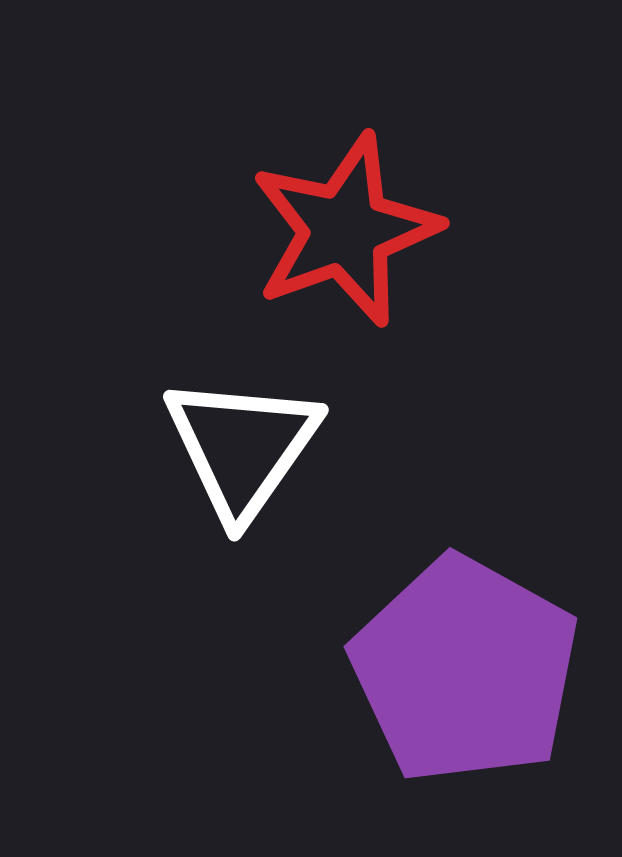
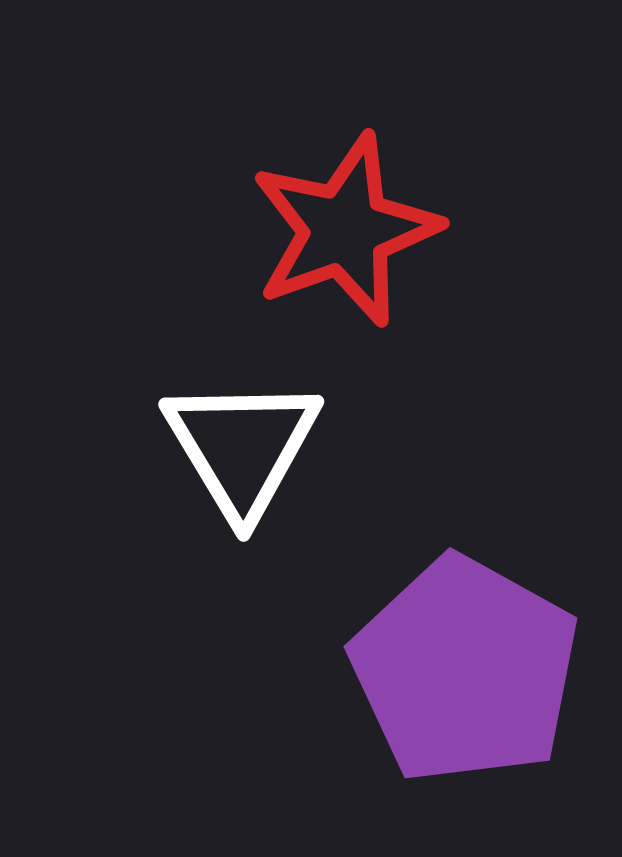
white triangle: rotated 6 degrees counterclockwise
